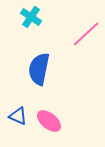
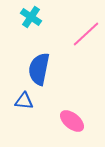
blue triangle: moved 6 px right, 15 px up; rotated 18 degrees counterclockwise
pink ellipse: moved 23 px right
